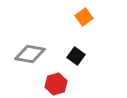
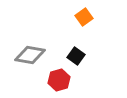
gray diamond: moved 1 px down
red hexagon: moved 3 px right, 4 px up
